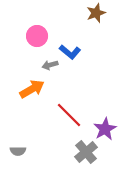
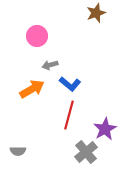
blue L-shape: moved 32 px down
red line: rotated 60 degrees clockwise
